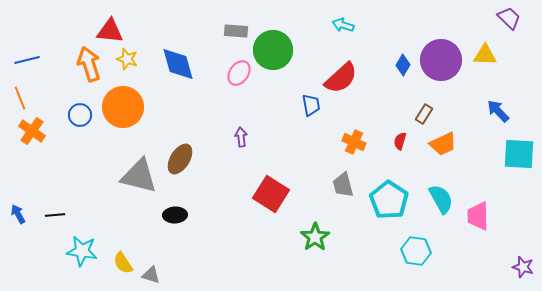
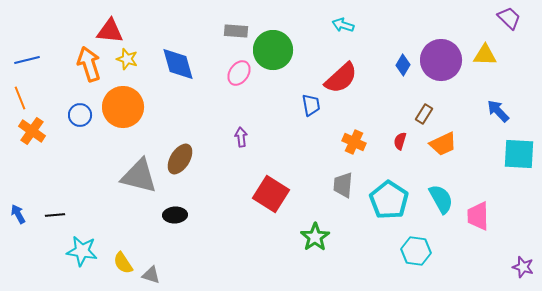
gray trapezoid at (343, 185): rotated 20 degrees clockwise
